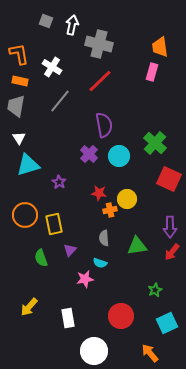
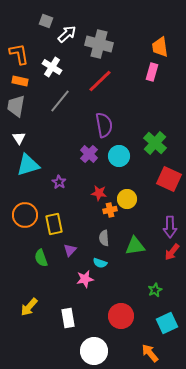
white arrow: moved 5 px left, 9 px down; rotated 36 degrees clockwise
green triangle: moved 2 px left
